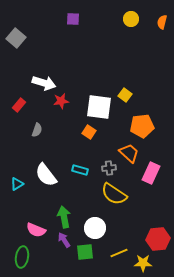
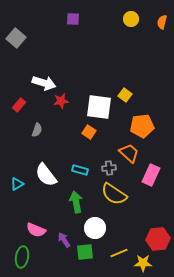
pink rectangle: moved 2 px down
green arrow: moved 12 px right, 15 px up
